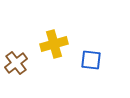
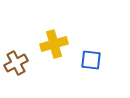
brown cross: rotated 10 degrees clockwise
